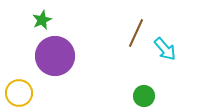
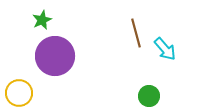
brown line: rotated 40 degrees counterclockwise
green circle: moved 5 px right
